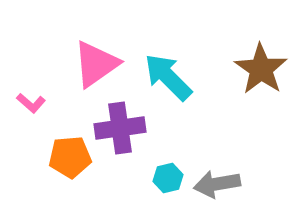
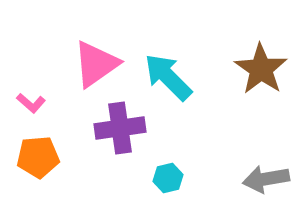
orange pentagon: moved 32 px left
gray arrow: moved 49 px right, 5 px up
